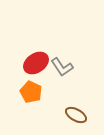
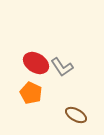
red ellipse: rotated 65 degrees clockwise
orange pentagon: moved 1 px down
